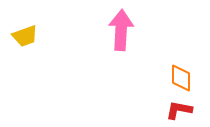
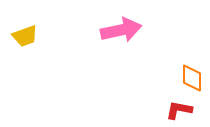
pink arrow: rotated 75 degrees clockwise
orange diamond: moved 11 px right
